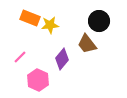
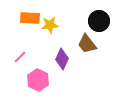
orange rectangle: rotated 18 degrees counterclockwise
purple diamond: rotated 15 degrees counterclockwise
